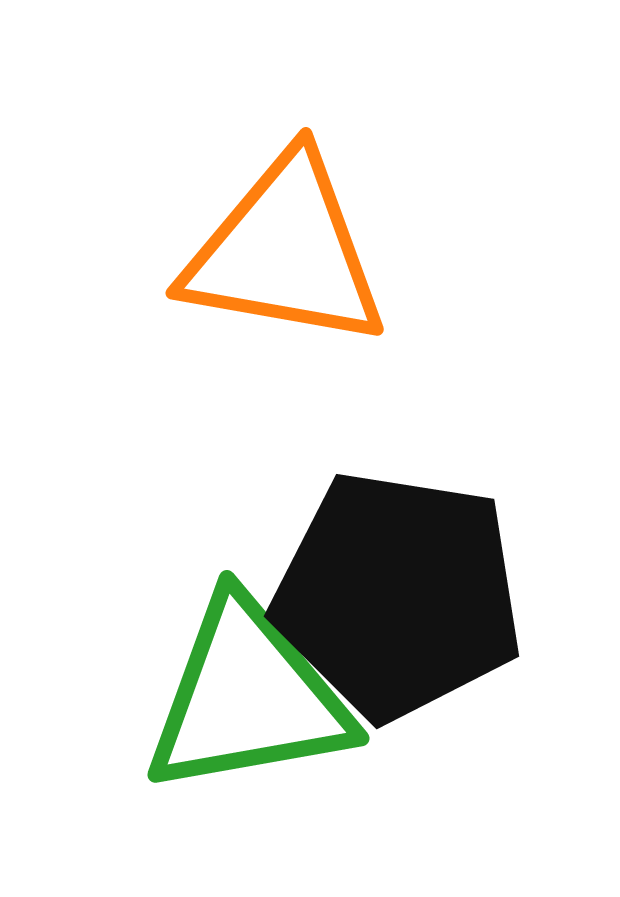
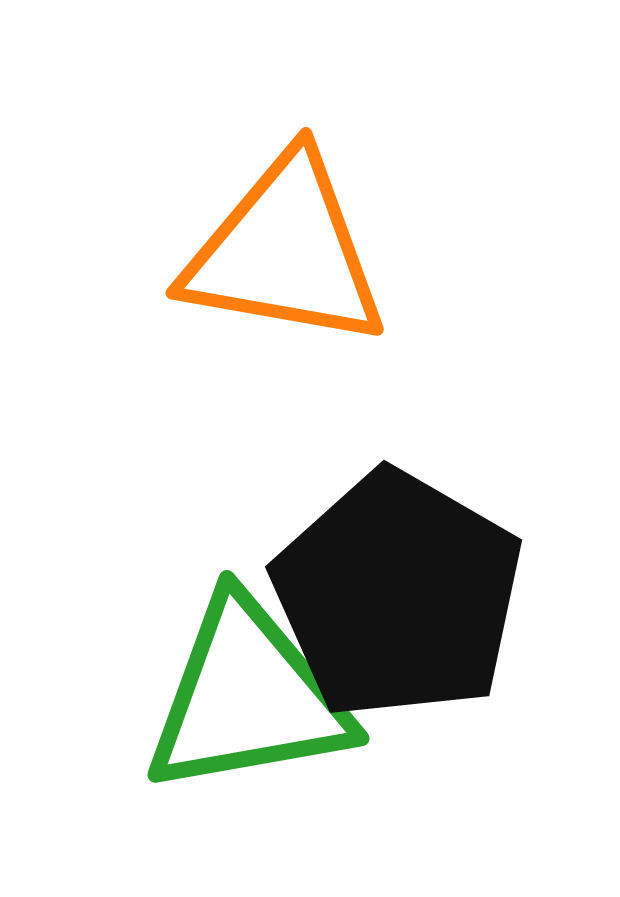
black pentagon: rotated 21 degrees clockwise
